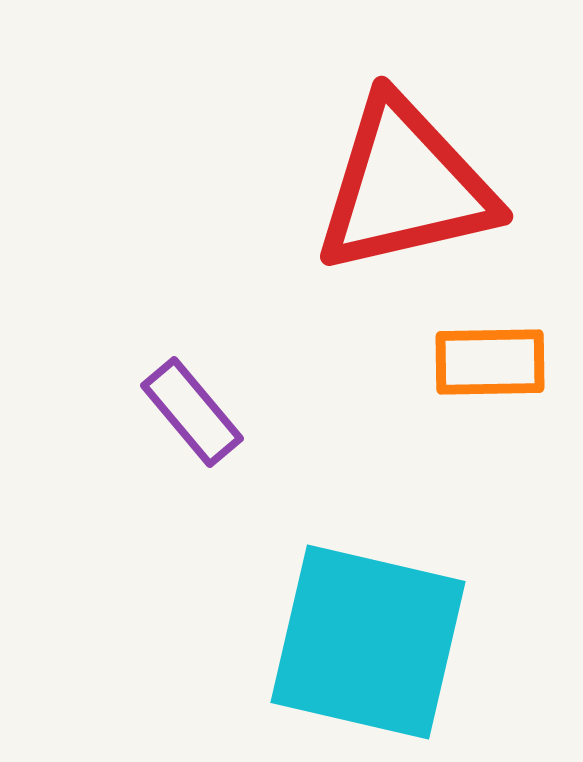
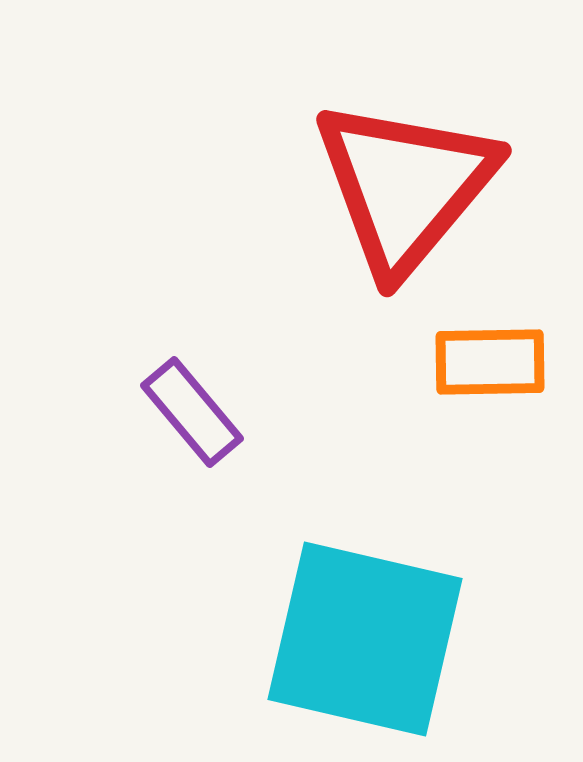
red triangle: rotated 37 degrees counterclockwise
cyan square: moved 3 px left, 3 px up
